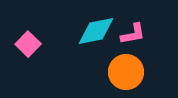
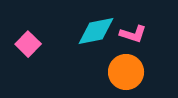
pink L-shape: rotated 28 degrees clockwise
